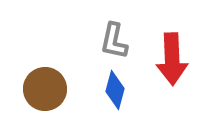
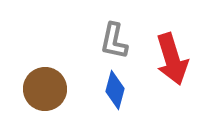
red arrow: rotated 15 degrees counterclockwise
